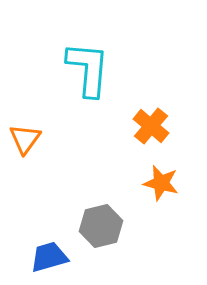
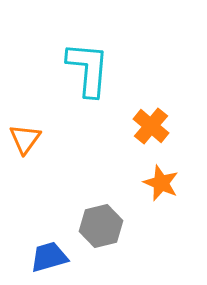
orange star: rotated 9 degrees clockwise
